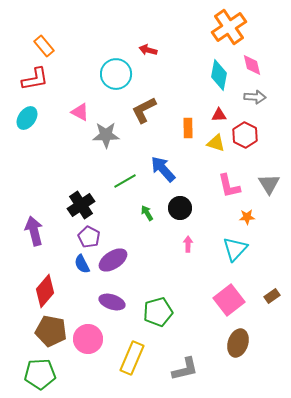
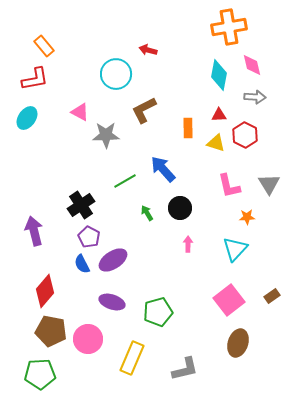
orange cross at (229, 27): rotated 24 degrees clockwise
